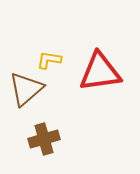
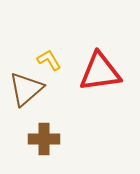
yellow L-shape: rotated 50 degrees clockwise
brown cross: rotated 16 degrees clockwise
